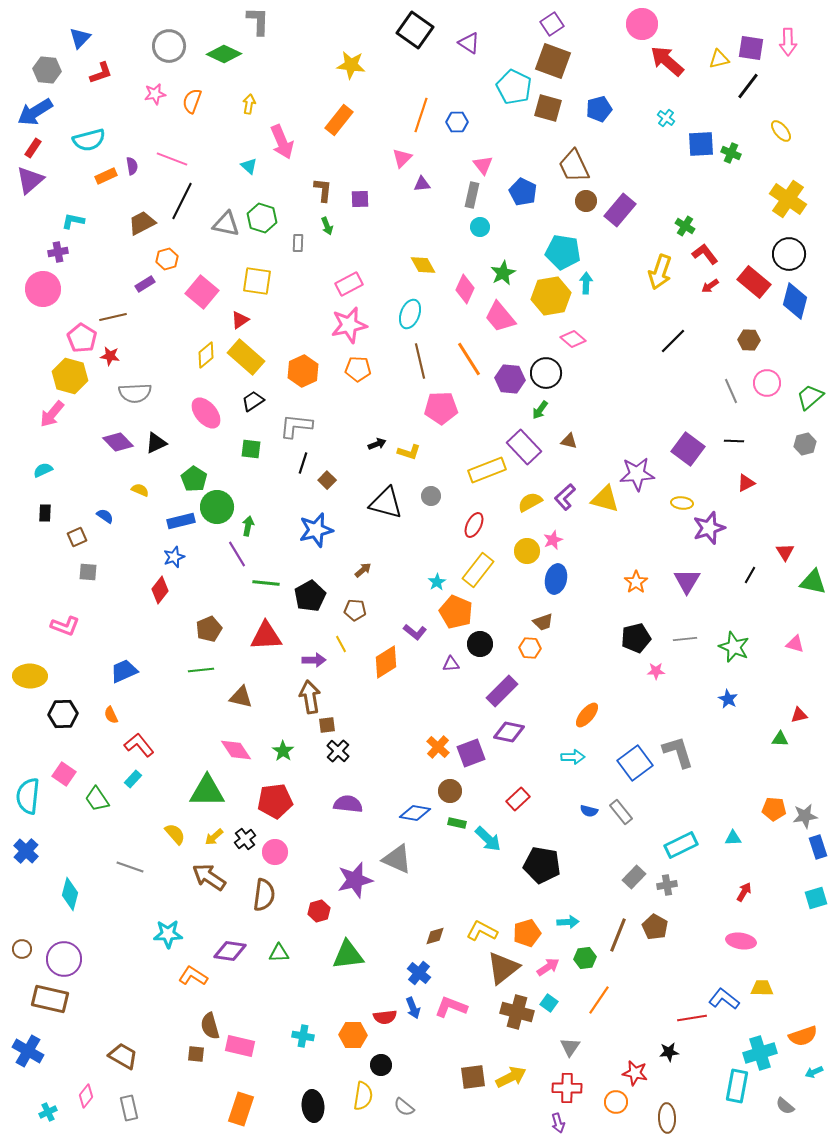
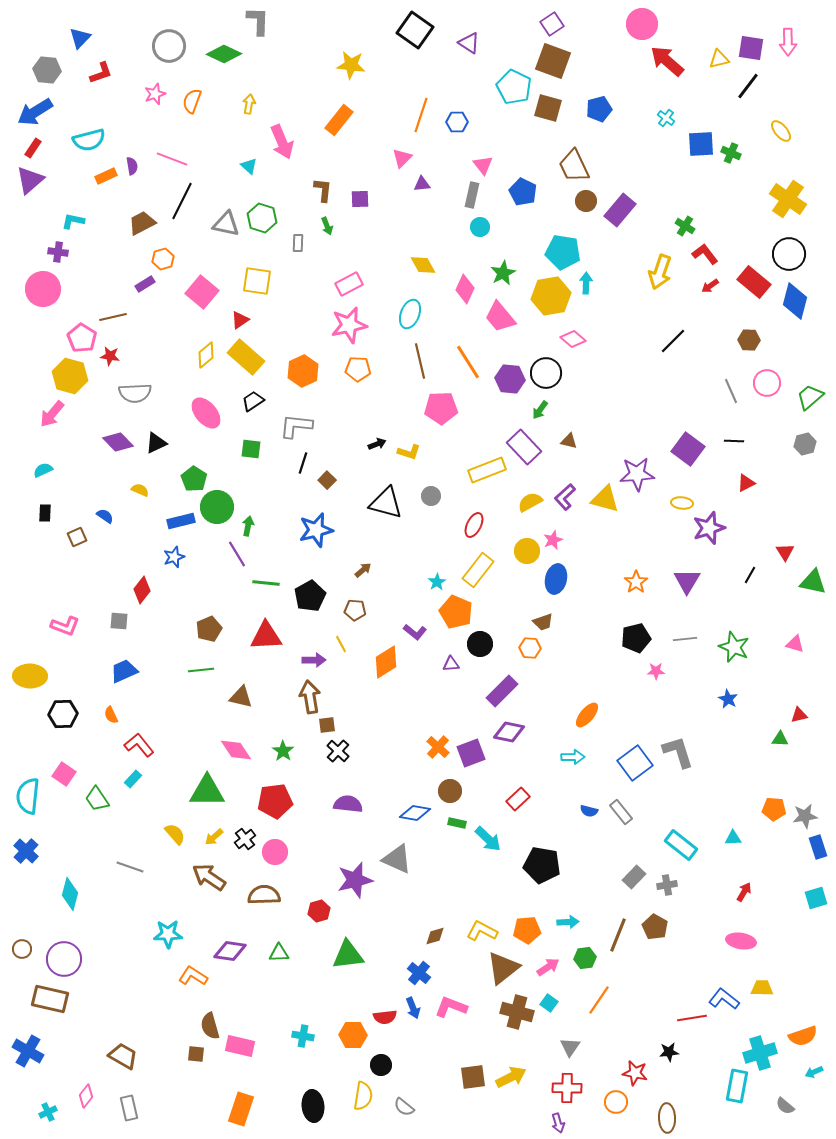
pink star at (155, 94): rotated 10 degrees counterclockwise
purple cross at (58, 252): rotated 18 degrees clockwise
orange hexagon at (167, 259): moved 4 px left
orange line at (469, 359): moved 1 px left, 3 px down
gray square at (88, 572): moved 31 px right, 49 px down
red diamond at (160, 590): moved 18 px left
cyan rectangle at (681, 845): rotated 64 degrees clockwise
brown semicircle at (264, 895): rotated 100 degrees counterclockwise
orange pentagon at (527, 933): moved 3 px up; rotated 12 degrees clockwise
